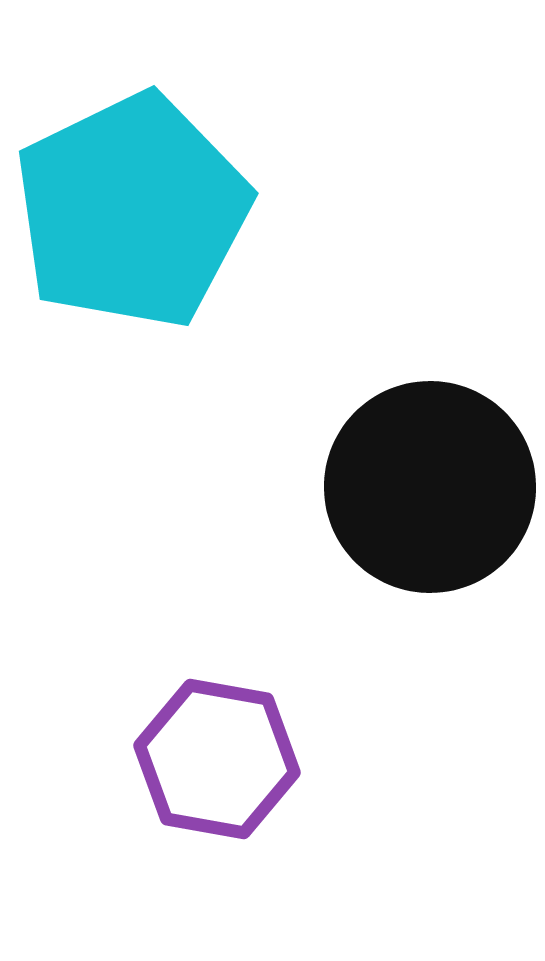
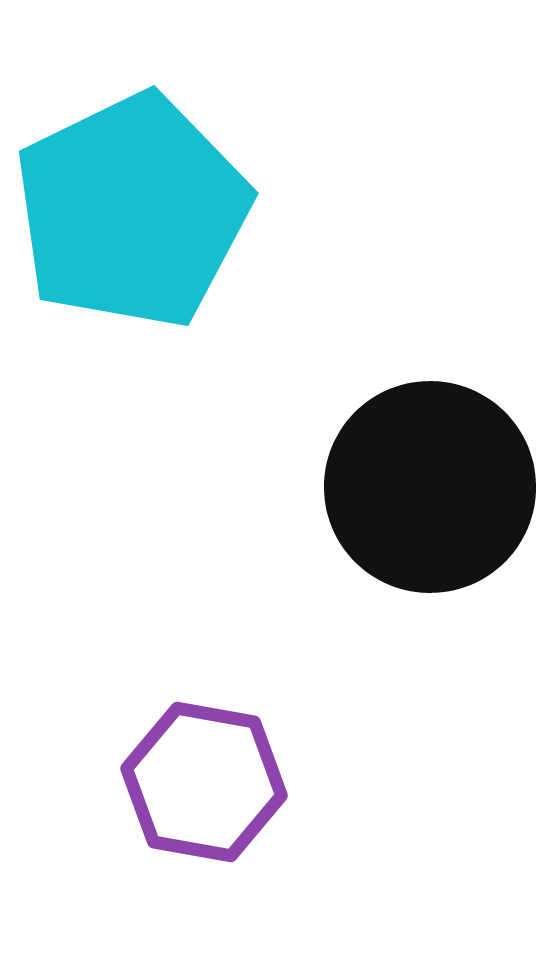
purple hexagon: moved 13 px left, 23 px down
